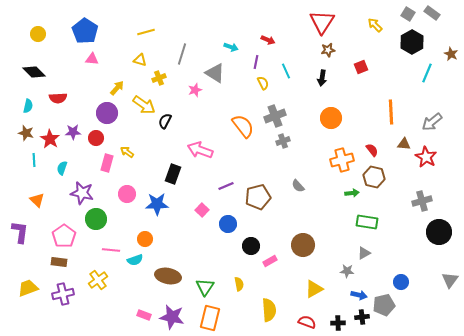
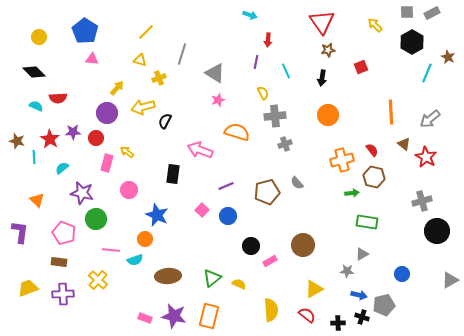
gray rectangle at (432, 13): rotated 63 degrees counterclockwise
gray square at (408, 14): moved 1 px left, 2 px up; rotated 32 degrees counterclockwise
red triangle at (322, 22): rotated 8 degrees counterclockwise
yellow line at (146, 32): rotated 30 degrees counterclockwise
yellow circle at (38, 34): moved 1 px right, 3 px down
red arrow at (268, 40): rotated 72 degrees clockwise
cyan arrow at (231, 47): moved 19 px right, 32 px up
brown star at (451, 54): moved 3 px left, 3 px down
yellow semicircle at (263, 83): moved 10 px down
pink star at (195, 90): moved 23 px right, 10 px down
yellow arrow at (144, 105): moved 1 px left, 2 px down; rotated 130 degrees clockwise
cyan semicircle at (28, 106): moved 8 px right; rotated 80 degrees counterclockwise
gray cross at (275, 116): rotated 15 degrees clockwise
orange circle at (331, 118): moved 3 px left, 3 px up
gray arrow at (432, 122): moved 2 px left, 3 px up
orange semicircle at (243, 126): moved 6 px left, 6 px down; rotated 35 degrees counterclockwise
brown star at (26, 133): moved 9 px left, 8 px down
gray cross at (283, 141): moved 2 px right, 3 px down
brown triangle at (404, 144): rotated 32 degrees clockwise
cyan line at (34, 160): moved 3 px up
cyan semicircle at (62, 168): rotated 32 degrees clockwise
black rectangle at (173, 174): rotated 12 degrees counterclockwise
gray semicircle at (298, 186): moved 1 px left, 3 px up
pink circle at (127, 194): moved 2 px right, 4 px up
brown pentagon at (258, 197): moved 9 px right, 5 px up
blue star at (157, 204): moved 11 px down; rotated 25 degrees clockwise
blue circle at (228, 224): moved 8 px up
black circle at (439, 232): moved 2 px left, 1 px up
pink pentagon at (64, 236): moved 3 px up; rotated 15 degrees counterclockwise
gray triangle at (364, 253): moved 2 px left, 1 px down
brown ellipse at (168, 276): rotated 15 degrees counterclockwise
yellow cross at (98, 280): rotated 12 degrees counterclockwise
gray triangle at (450, 280): rotated 24 degrees clockwise
blue circle at (401, 282): moved 1 px right, 8 px up
yellow semicircle at (239, 284): rotated 56 degrees counterclockwise
green triangle at (205, 287): moved 7 px right, 9 px up; rotated 18 degrees clockwise
purple cross at (63, 294): rotated 10 degrees clockwise
yellow semicircle at (269, 310): moved 2 px right
pink rectangle at (144, 315): moved 1 px right, 3 px down
purple star at (172, 317): moved 2 px right, 1 px up
black cross at (362, 317): rotated 24 degrees clockwise
orange rectangle at (210, 318): moved 1 px left, 2 px up
red semicircle at (307, 322): moved 7 px up; rotated 18 degrees clockwise
